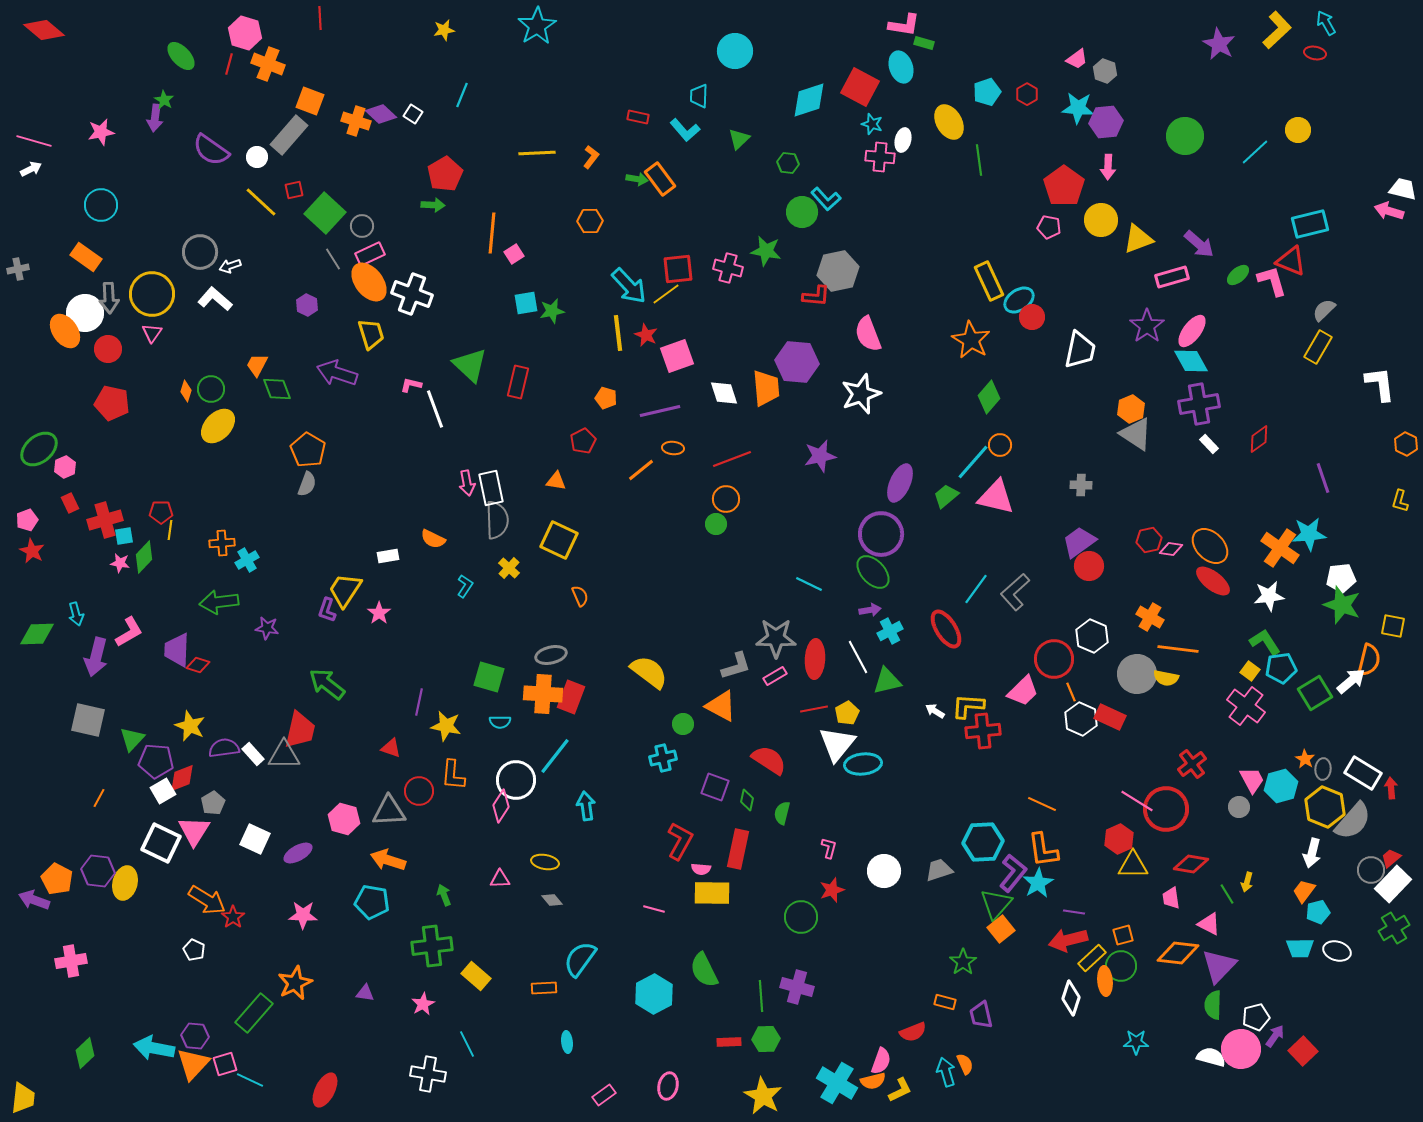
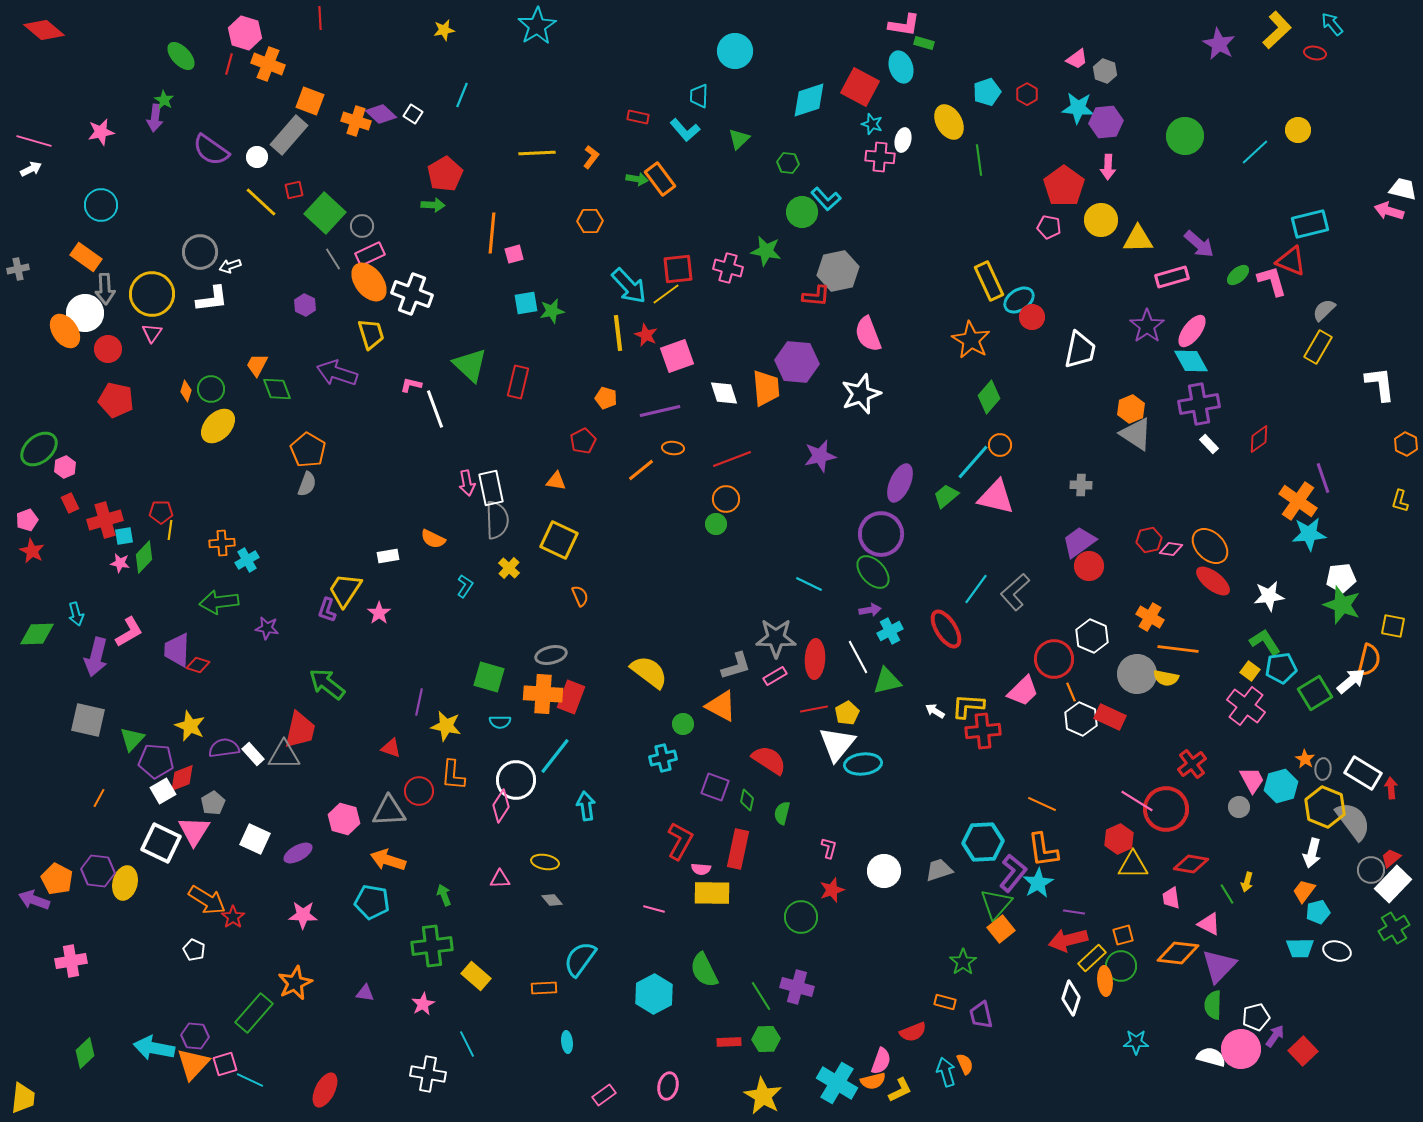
cyan arrow at (1326, 23): moved 6 px right, 1 px down; rotated 10 degrees counterclockwise
yellow triangle at (1138, 239): rotated 20 degrees clockwise
pink square at (514, 254): rotated 18 degrees clockwise
gray arrow at (109, 298): moved 4 px left, 9 px up
white L-shape at (215, 299): moved 3 px left; rotated 132 degrees clockwise
purple hexagon at (307, 305): moved 2 px left
red pentagon at (112, 403): moved 4 px right, 3 px up
orange cross at (1280, 548): moved 18 px right, 47 px up
gray semicircle at (1353, 821): rotated 78 degrees counterclockwise
green line at (761, 996): rotated 28 degrees counterclockwise
